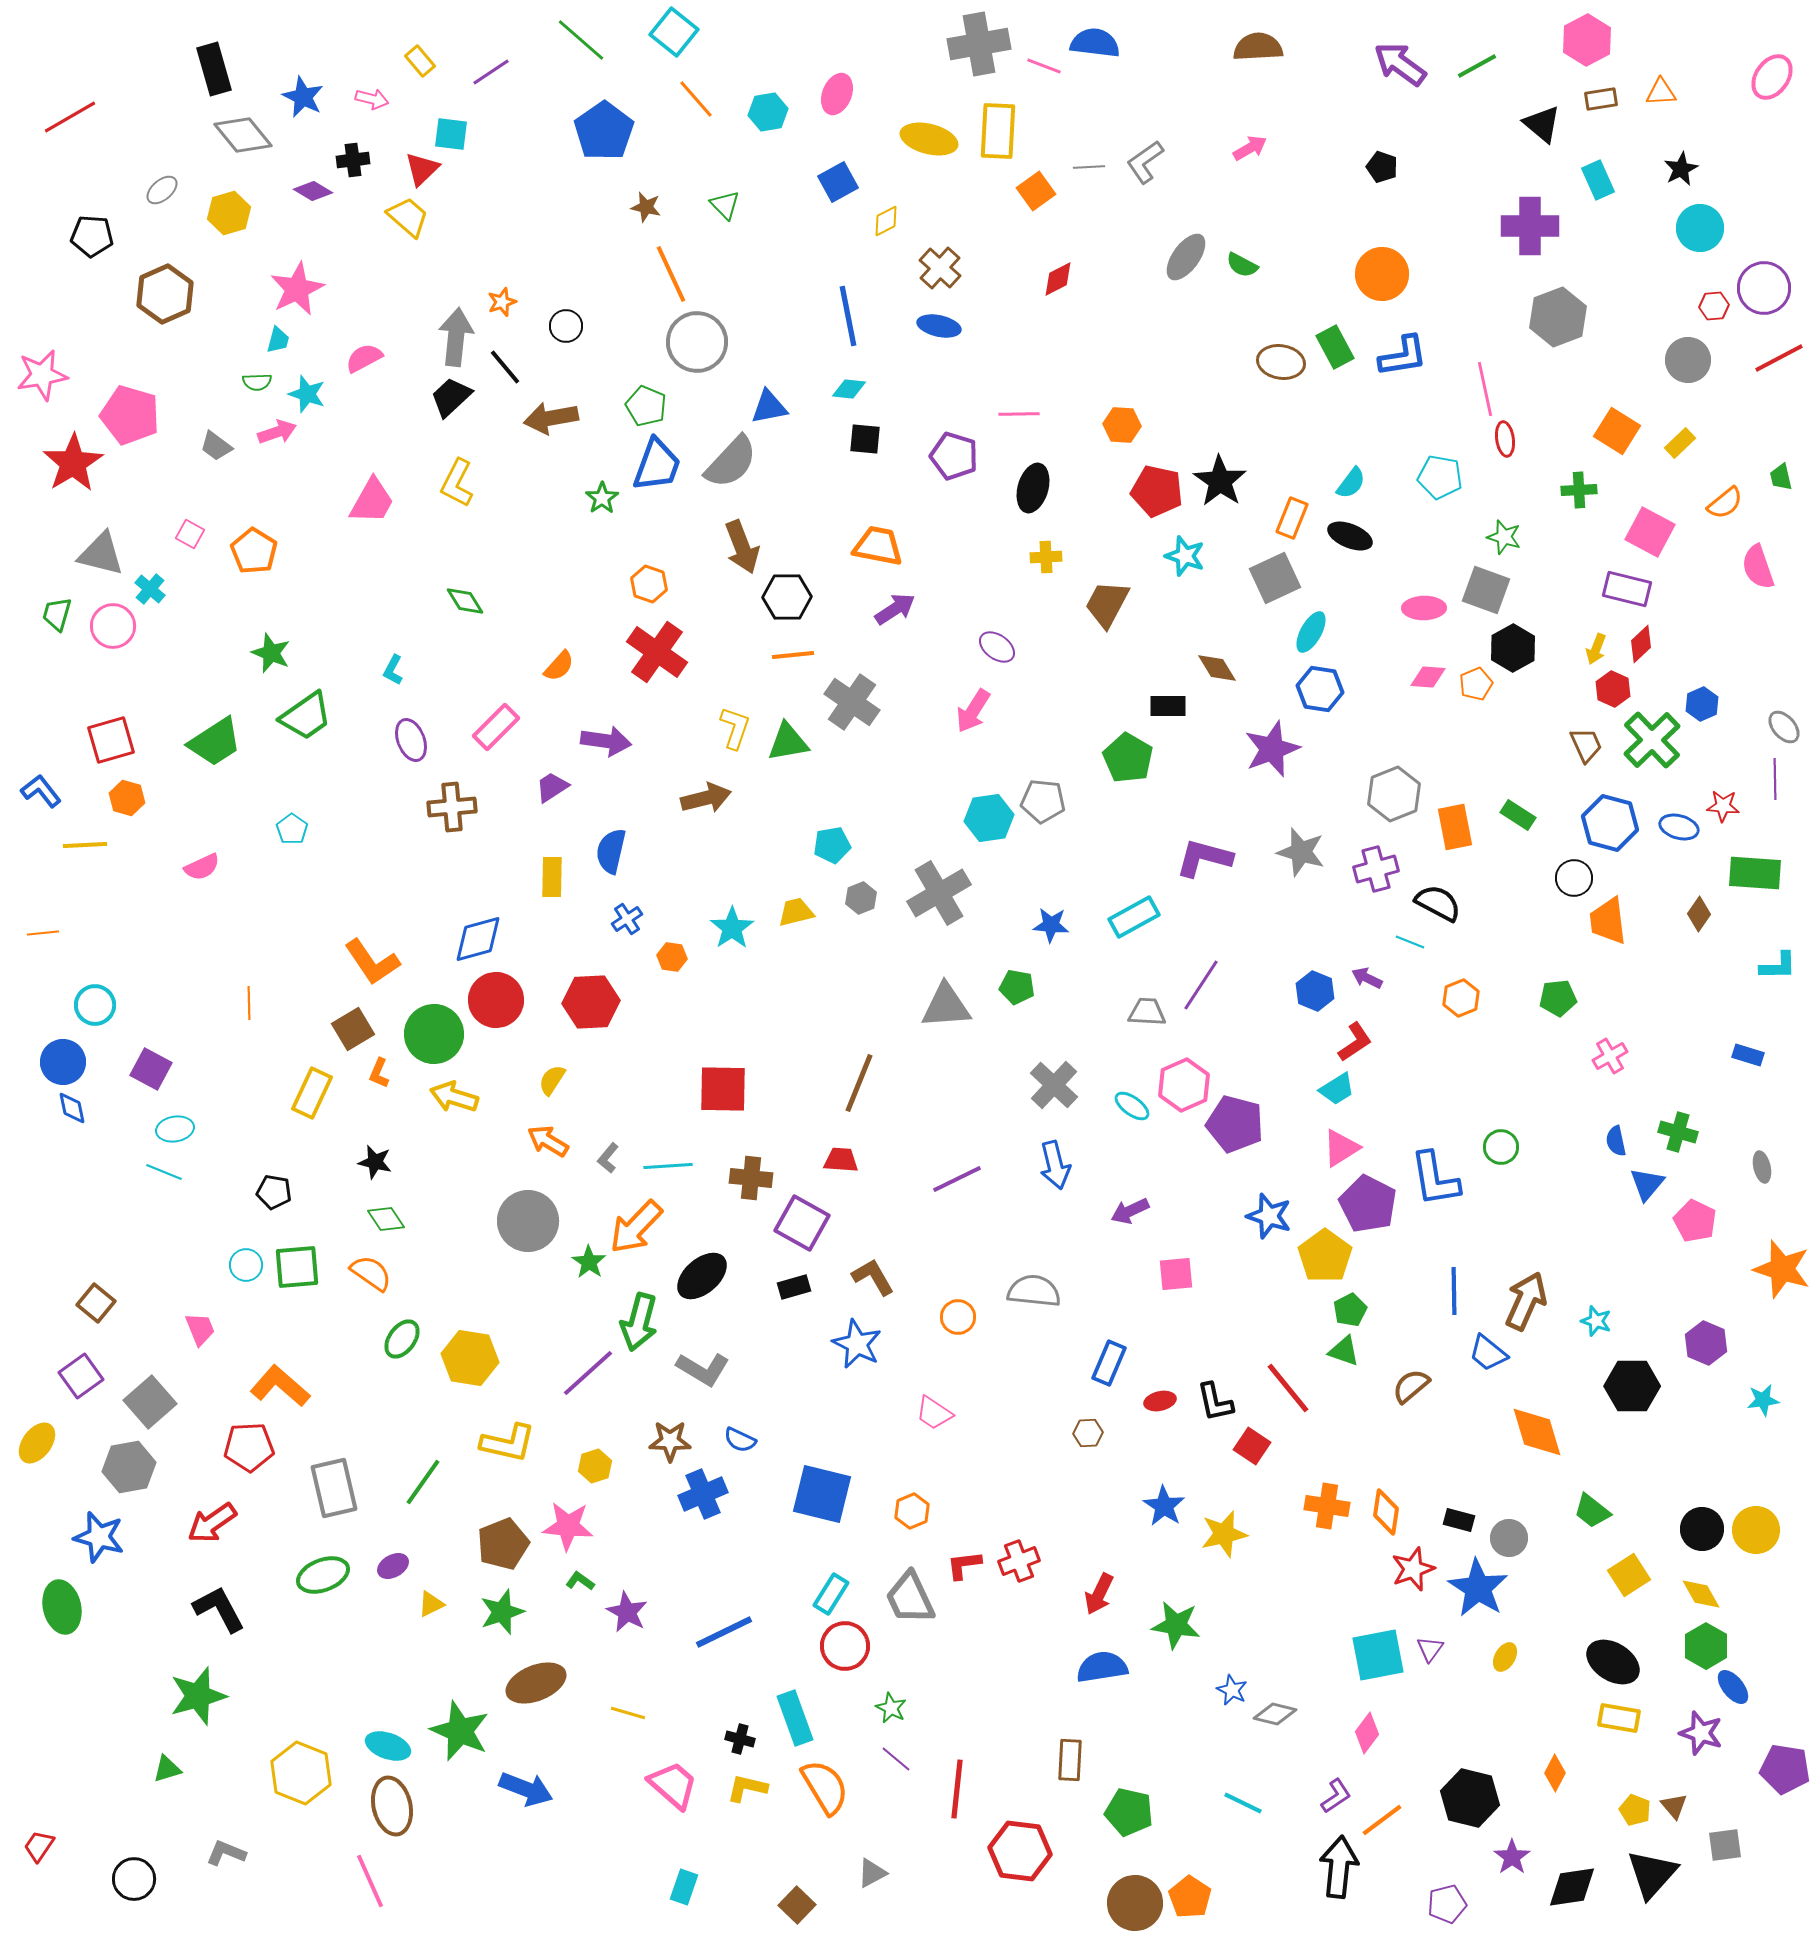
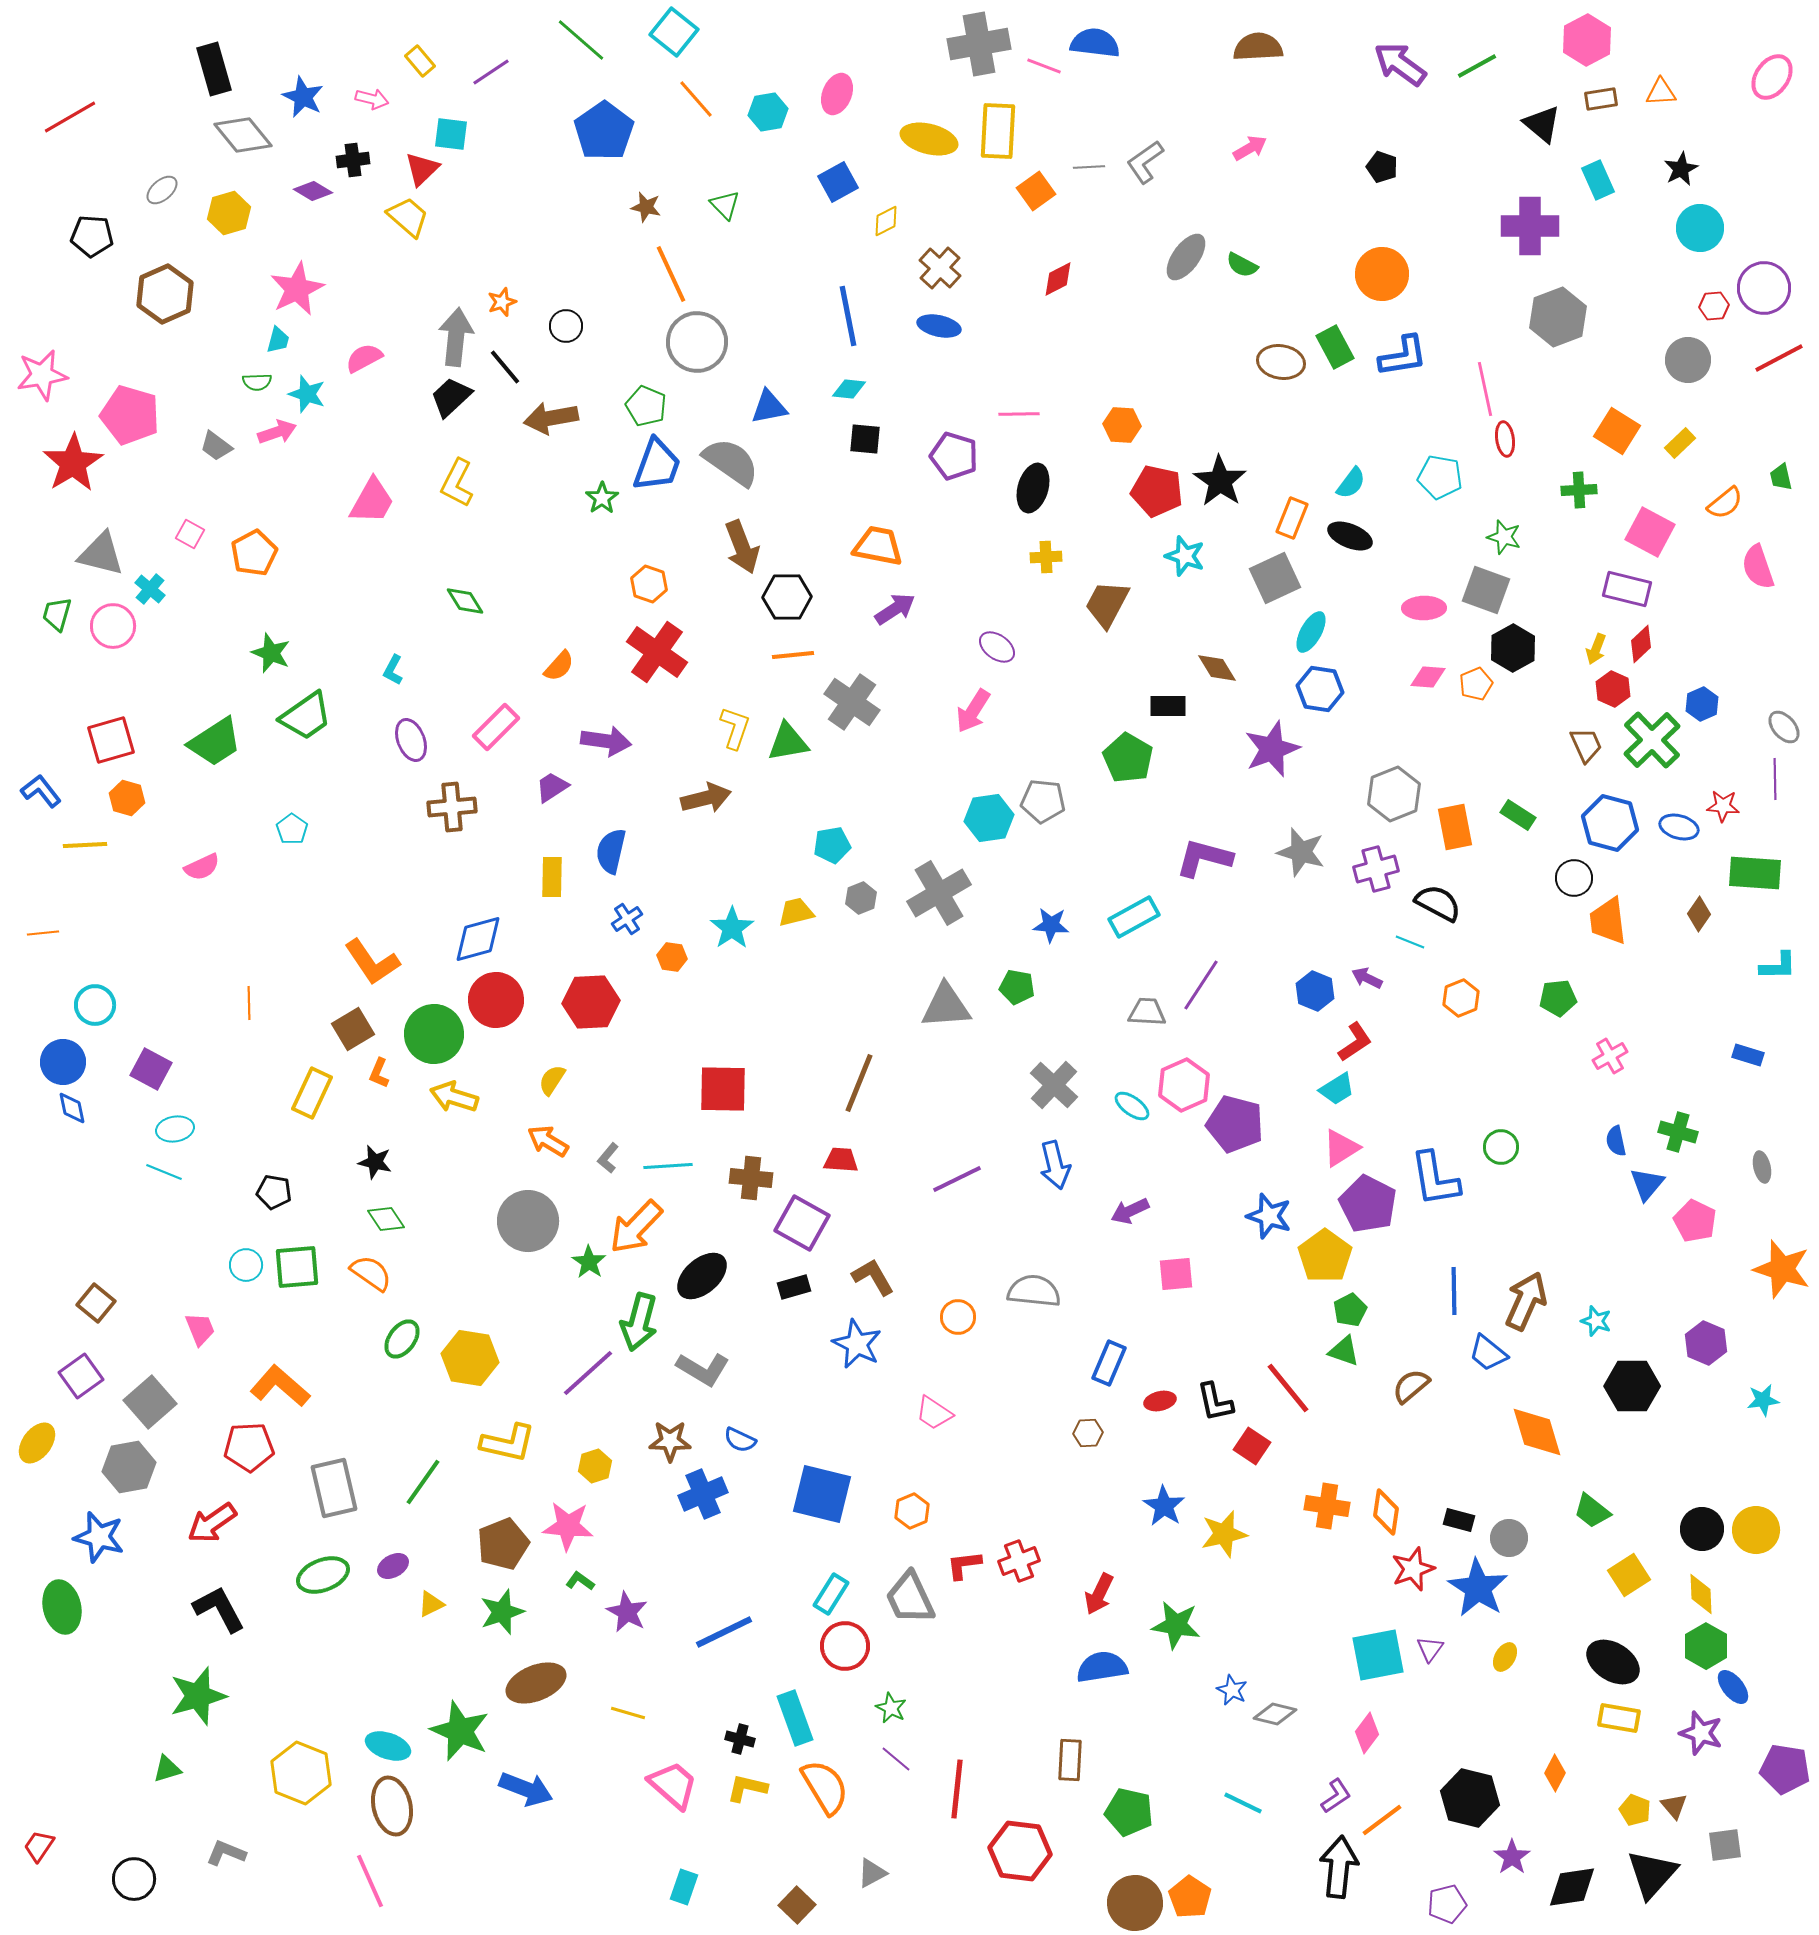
gray semicircle at (731, 462): rotated 98 degrees counterclockwise
orange pentagon at (254, 551): moved 2 px down; rotated 12 degrees clockwise
yellow diamond at (1701, 1594): rotated 27 degrees clockwise
